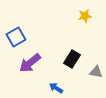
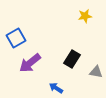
blue square: moved 1 px down
